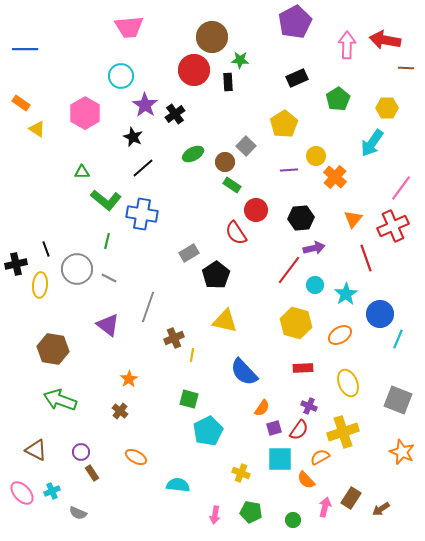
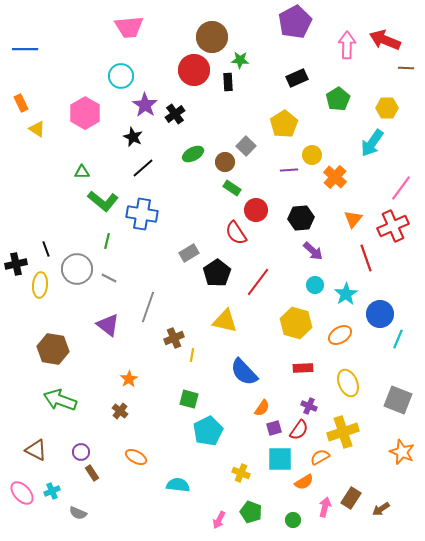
red arrow at (385, 40): rotated 12 degrees clockwise
orange rectangle at (21, 103): rotated 30 degrees clockwise
yellow circle at (316, 156): moved 4 px left, 1 px up
green rectangle at (232, 185): moved 3 px down
green L-shape at (106, 200): moved 3 px left, 1 px down
purple arrow at (314, 248): moved 1 px left, 3 px down; rotated 55 degrees clockwise
red line at (289, 270): moved 31 px left, 12 px down
black pentagon at (216, 275): moved 1 px right, 2 px up
orange semicircle at (306, 480): moved 2 px left, 2 px down; rotated 78 degrees counterclockwise
green pentagon at (251, 512): rotated 10 degrees clockwise
pink arrow at (215, 515): moved 4 px right, 5 px down; rotated 18 degrees clockwise
